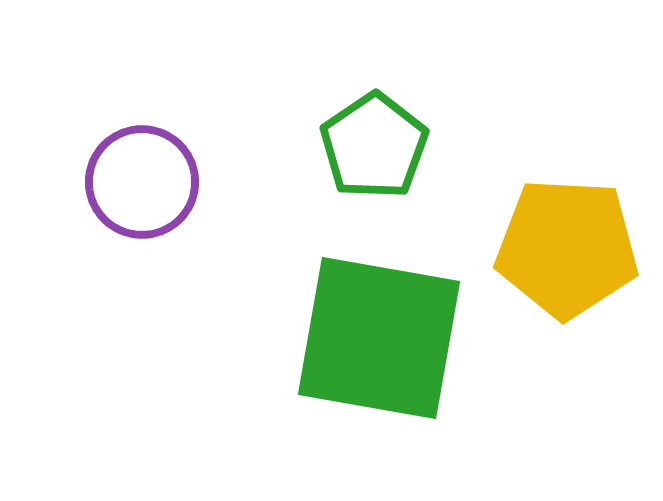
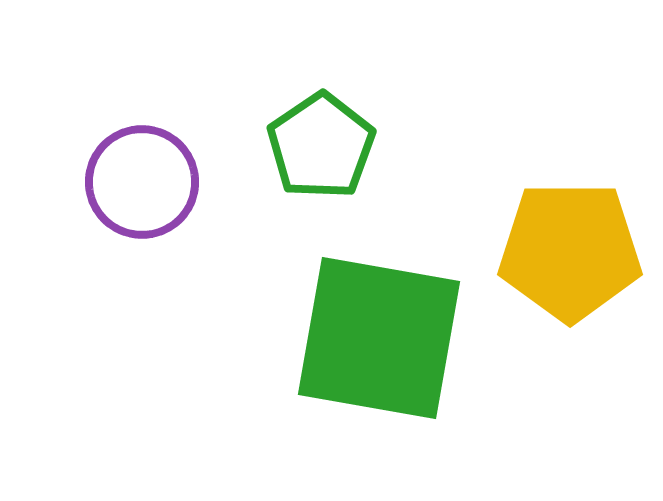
green pentagon: moved 53 px left
yellow pentagon: moved 3 px right, 3 px down; rotated 3 degrees counterclockwise
